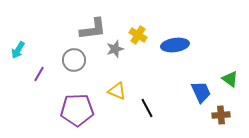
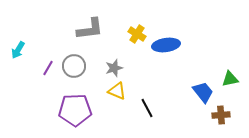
gray L-shape: moved 3 px left
yellow cross: moved 1 px left, 1 px up
blue ellipse: moved 9 px left
gray star: moved 1 px left, 19 px down
gray circle: moved 6 px down
purple line: moved 9 px right, 6 px up
green triangle: rotated 48 degrees counterclockwise
blue trapezoid: moved 2 px right; rotated 15 degrees counterclockwise
purple pentagon: moved 2 px left
